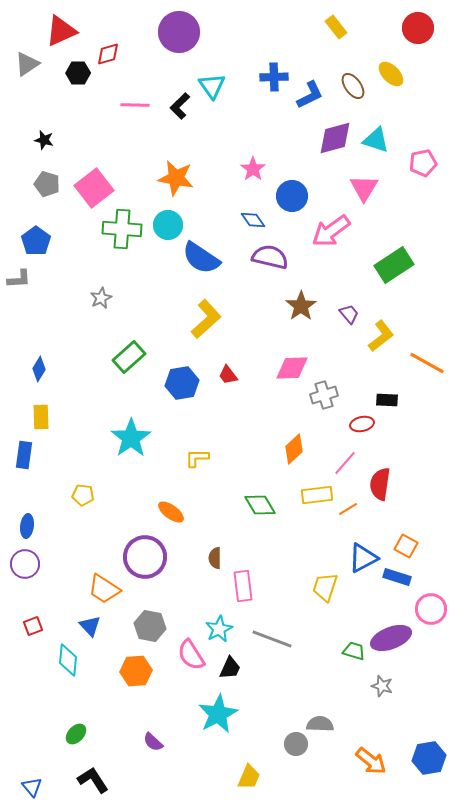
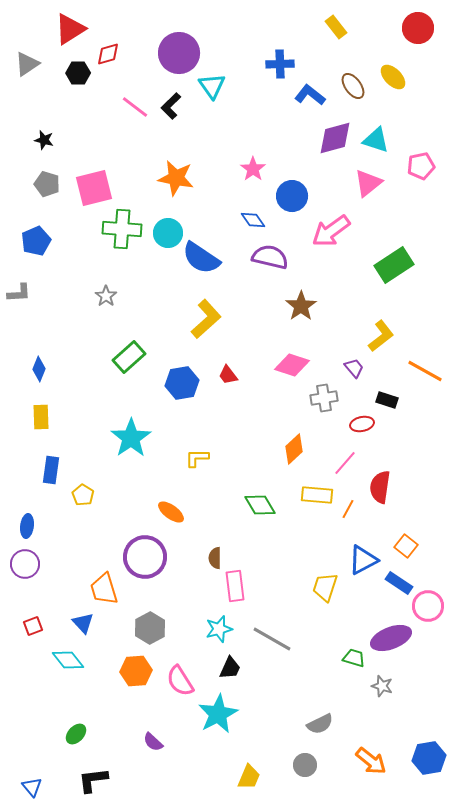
red triangle at (61, 31): moved 9 px right, 2 px up; rotated 8 degrees counterclockwise
purple circle at (179, 32): moved 21 px down
yellow ellipse at (391, 74): moved 2 px right, 3 px down
blue cross at (274, 77): moved 6 px right, 13 px up
blue L-shape at (310, 95): rotated 116 degrees counterclockwise
pink line at (135, 105): moved 2 px down; rotated 36 degrees clockwise
black L-shape at (180, 106): moved 9 px left
pink pentagon at (423, 163): moved 2 px left, 3 px down
pink square at (94, 188): rotated 24 degrees clockwise
pink triangle at (364, 188): moved 4 px right, 5 px up; rotated 20 degrees clockwise
cyan circle at (168, 225): moved 8 px down
blue pentagon at (36, 241): rotated 12 degrees clockwise
gray L-shape at (19, 279): moved 14 px down
gray star at (101, 298): moved 5 px right, 2 px up; rotated 10 degrees counterclockwise
purple trapezoid at (349, 314): moved 5 px right, 54 px down
orange line at (427, 363): moved 2 px left, 8 px down
pink diamond at (292, 368): moved 3 px up; rotated 20 degrees clockwise
blue diamond at (39, 369): rotated 10 degrees counterclockwise
gray cross at (324, 395): moved 3 px down; rotated 8 degrees clockwise
black rectangle at (387, 400): rotated 15 degrees clockwise
blue rectangle at (24, 455): moved 27 px right, 15 px down
red semicircle at (380, 484): moved 3 px down
yellow pentagon at (83, 495): rotated 25 degrees clockwise
yellow rectangle at (317, 495): rotated 12 degrees clockwise
orange line at (348, 509): rotated 30 degrees counterclockwise
orange square at (406, 546): rotated 10 degrees clockwise
blue triangle at (363, 558): moved 2 px down
blue rectangle at (397, 577): moved 2 px right, 6 px down; rotated 16 degrees clockwise
pink rectangle at (243, 586): moved 8 px left
orange trapezoid at (104, 589): rotated 40 degrees clockwise
pink circle at (431, 609): moved 3 px left, 3 px up
blue triangle at (90, 626): moved 7 px left, 3 px up
gray hexagon at (150, 626): moved 2 px down; rotated 20 degrees clockwise
cyan star at (219, 629): rotated 12 degrees clockwise
gray line at (272, 639): rotated 9 degrees clockwise
green trapezoid at (354, 651): moved 7 px down
pink semicircle at (191, 655): moved 11 px left, 26 px down
cyan diamond at (68, 660): rotated 44 degrees counterclockwise
gray semicircle at (320, 724): rotated 152 degrees clockwise
gray circle at (296, 744): moved 9 px right, 21 px down
black L-shape at (93, 780): rotated 64 degrees counterclockwise
